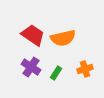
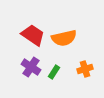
orange semicircle: moved 1 px right
green rectangle: moved 2 px left, 1 px up
